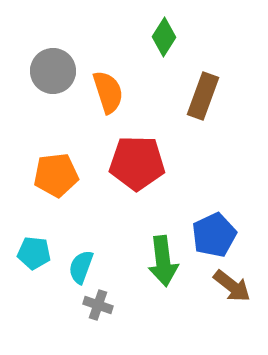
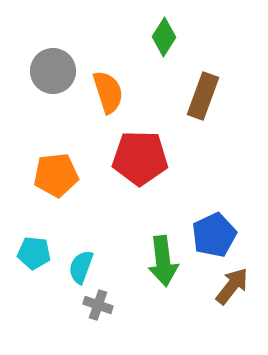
red pentagon: moved 3 px right, 5 px up
brown arrow: rotated 90 degrees counterclockwise
